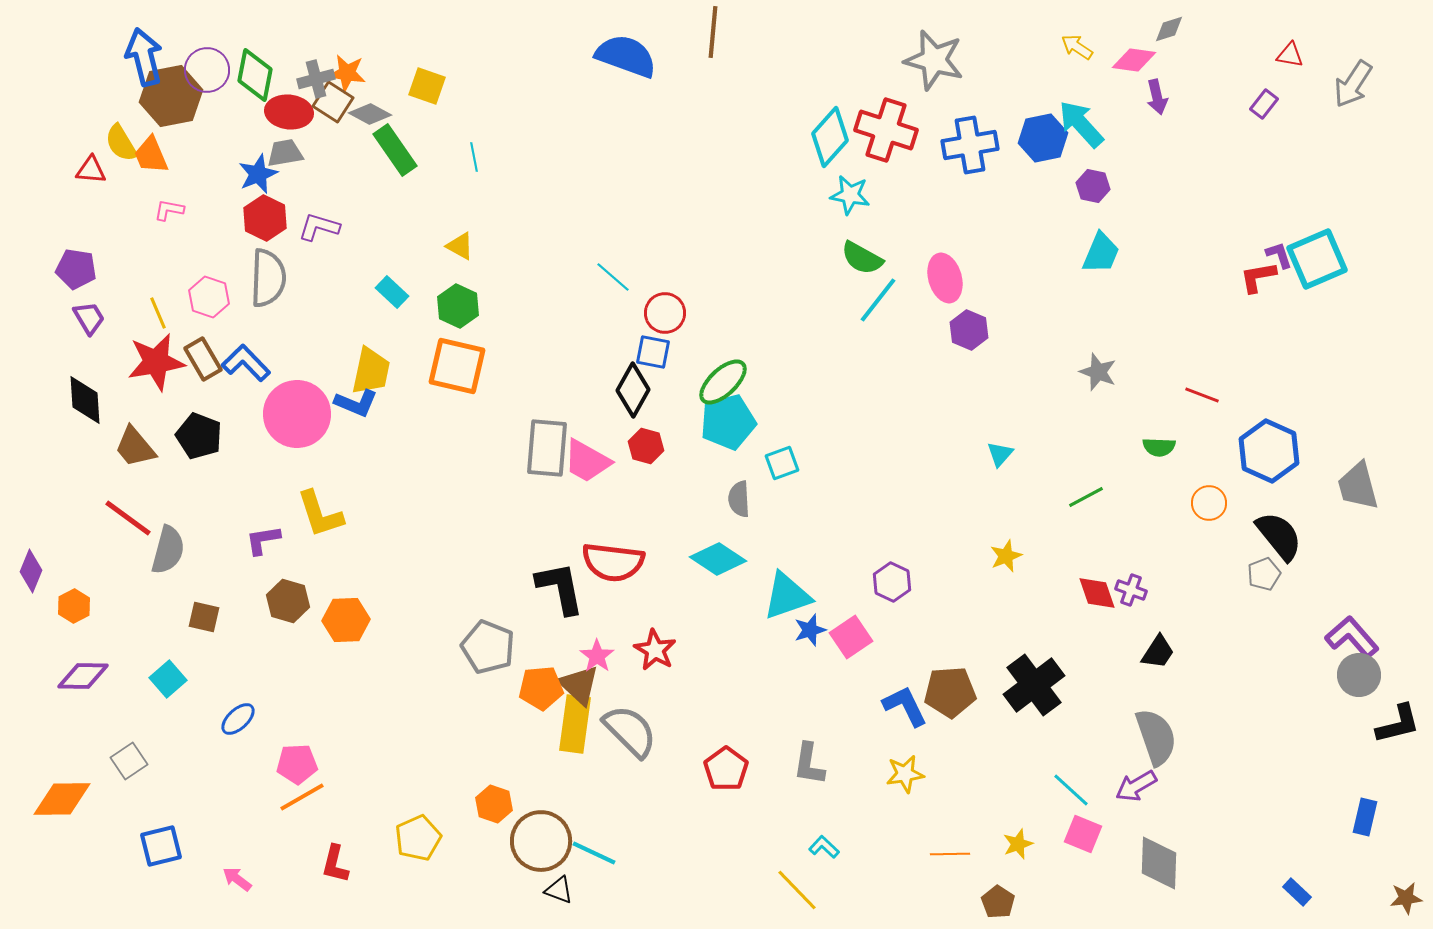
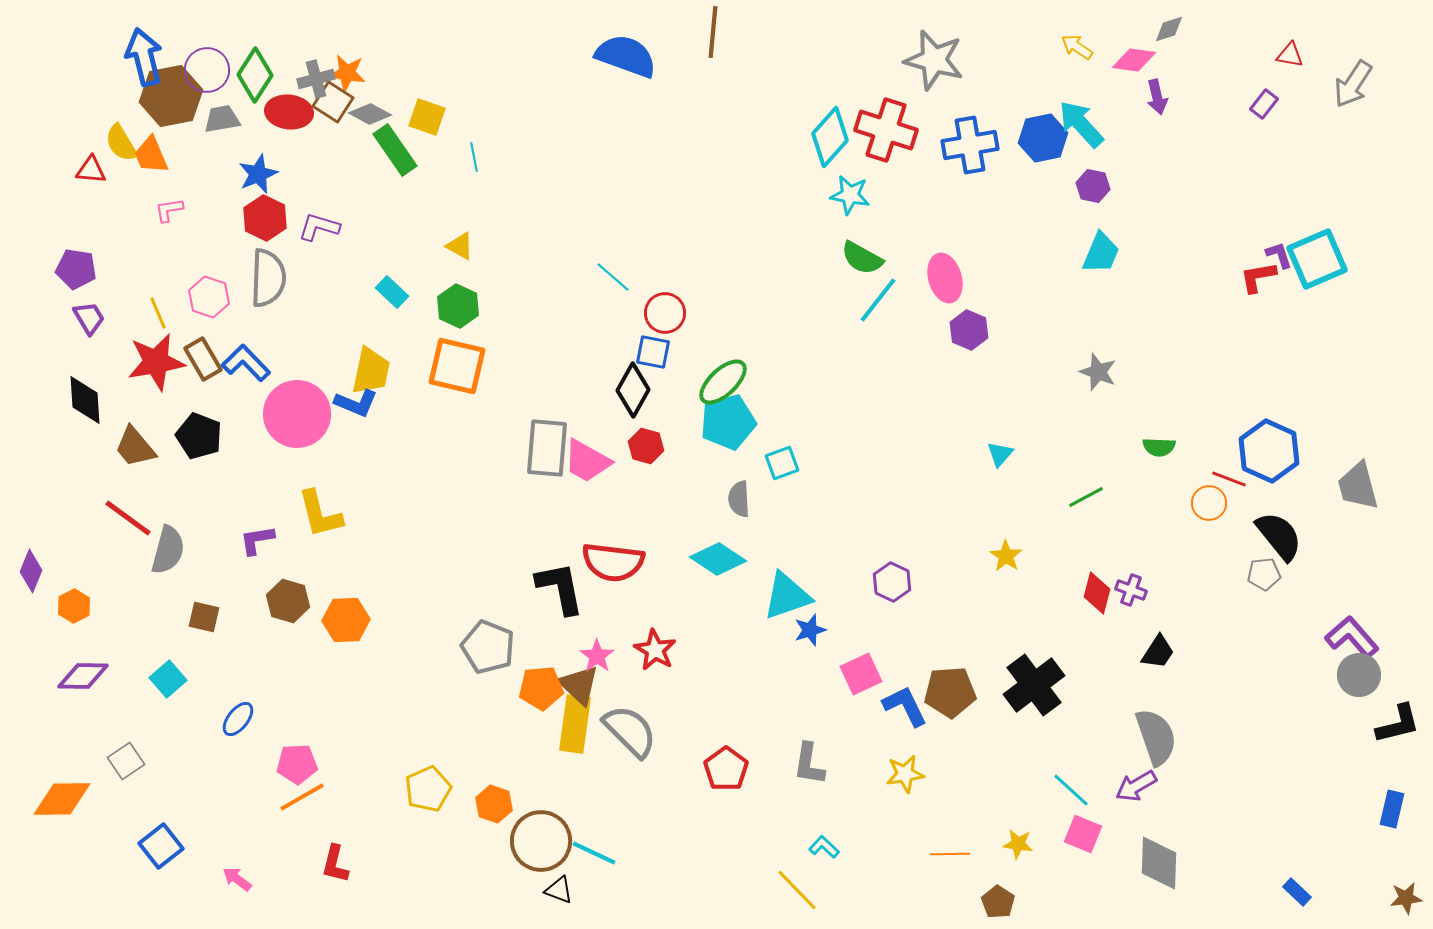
green diamond at (255, 75): rotated 22 degrees clockwise
yellow square at (427, 86): moved 31 px down
gray trapezoid at (285, 153): moved 63 px left, 34 px up
pink L-shape at (169, 210): rotated 20 degrees counterclockwise
red line at (1202, 395): moved 27 px right, 84 px down
yellow L-shape at (320, 514): rotated 4 degrees clockwise
purple L-shape at (263, 540): moved 6 px left
yellow star at (1006, 556): rotated 16 degrees counterclockwise
gray pentagon at (1264, 574): rotated 16 degrees clockwise
red diamond at (1097, 593): rotated 33 degrees clockwise
pink square at (851, 637): moved 10 px right, 37 px down; rotated 9 degrees clockwise
blue ellipse at (238, 719): rotated 9 degrees counterclockwise
gray square at (129, 761): moved 3 px left
blue rectangle at (1365, 817): moved 27 px right, 8 px up
yellow pentagon at (418, 838): moved 10 px right, 49 px up
yellow star at (1018, 844): rotated 28 degrees clockwise
blue square at (161, 846): rotated 24 degrees counterclockwise
